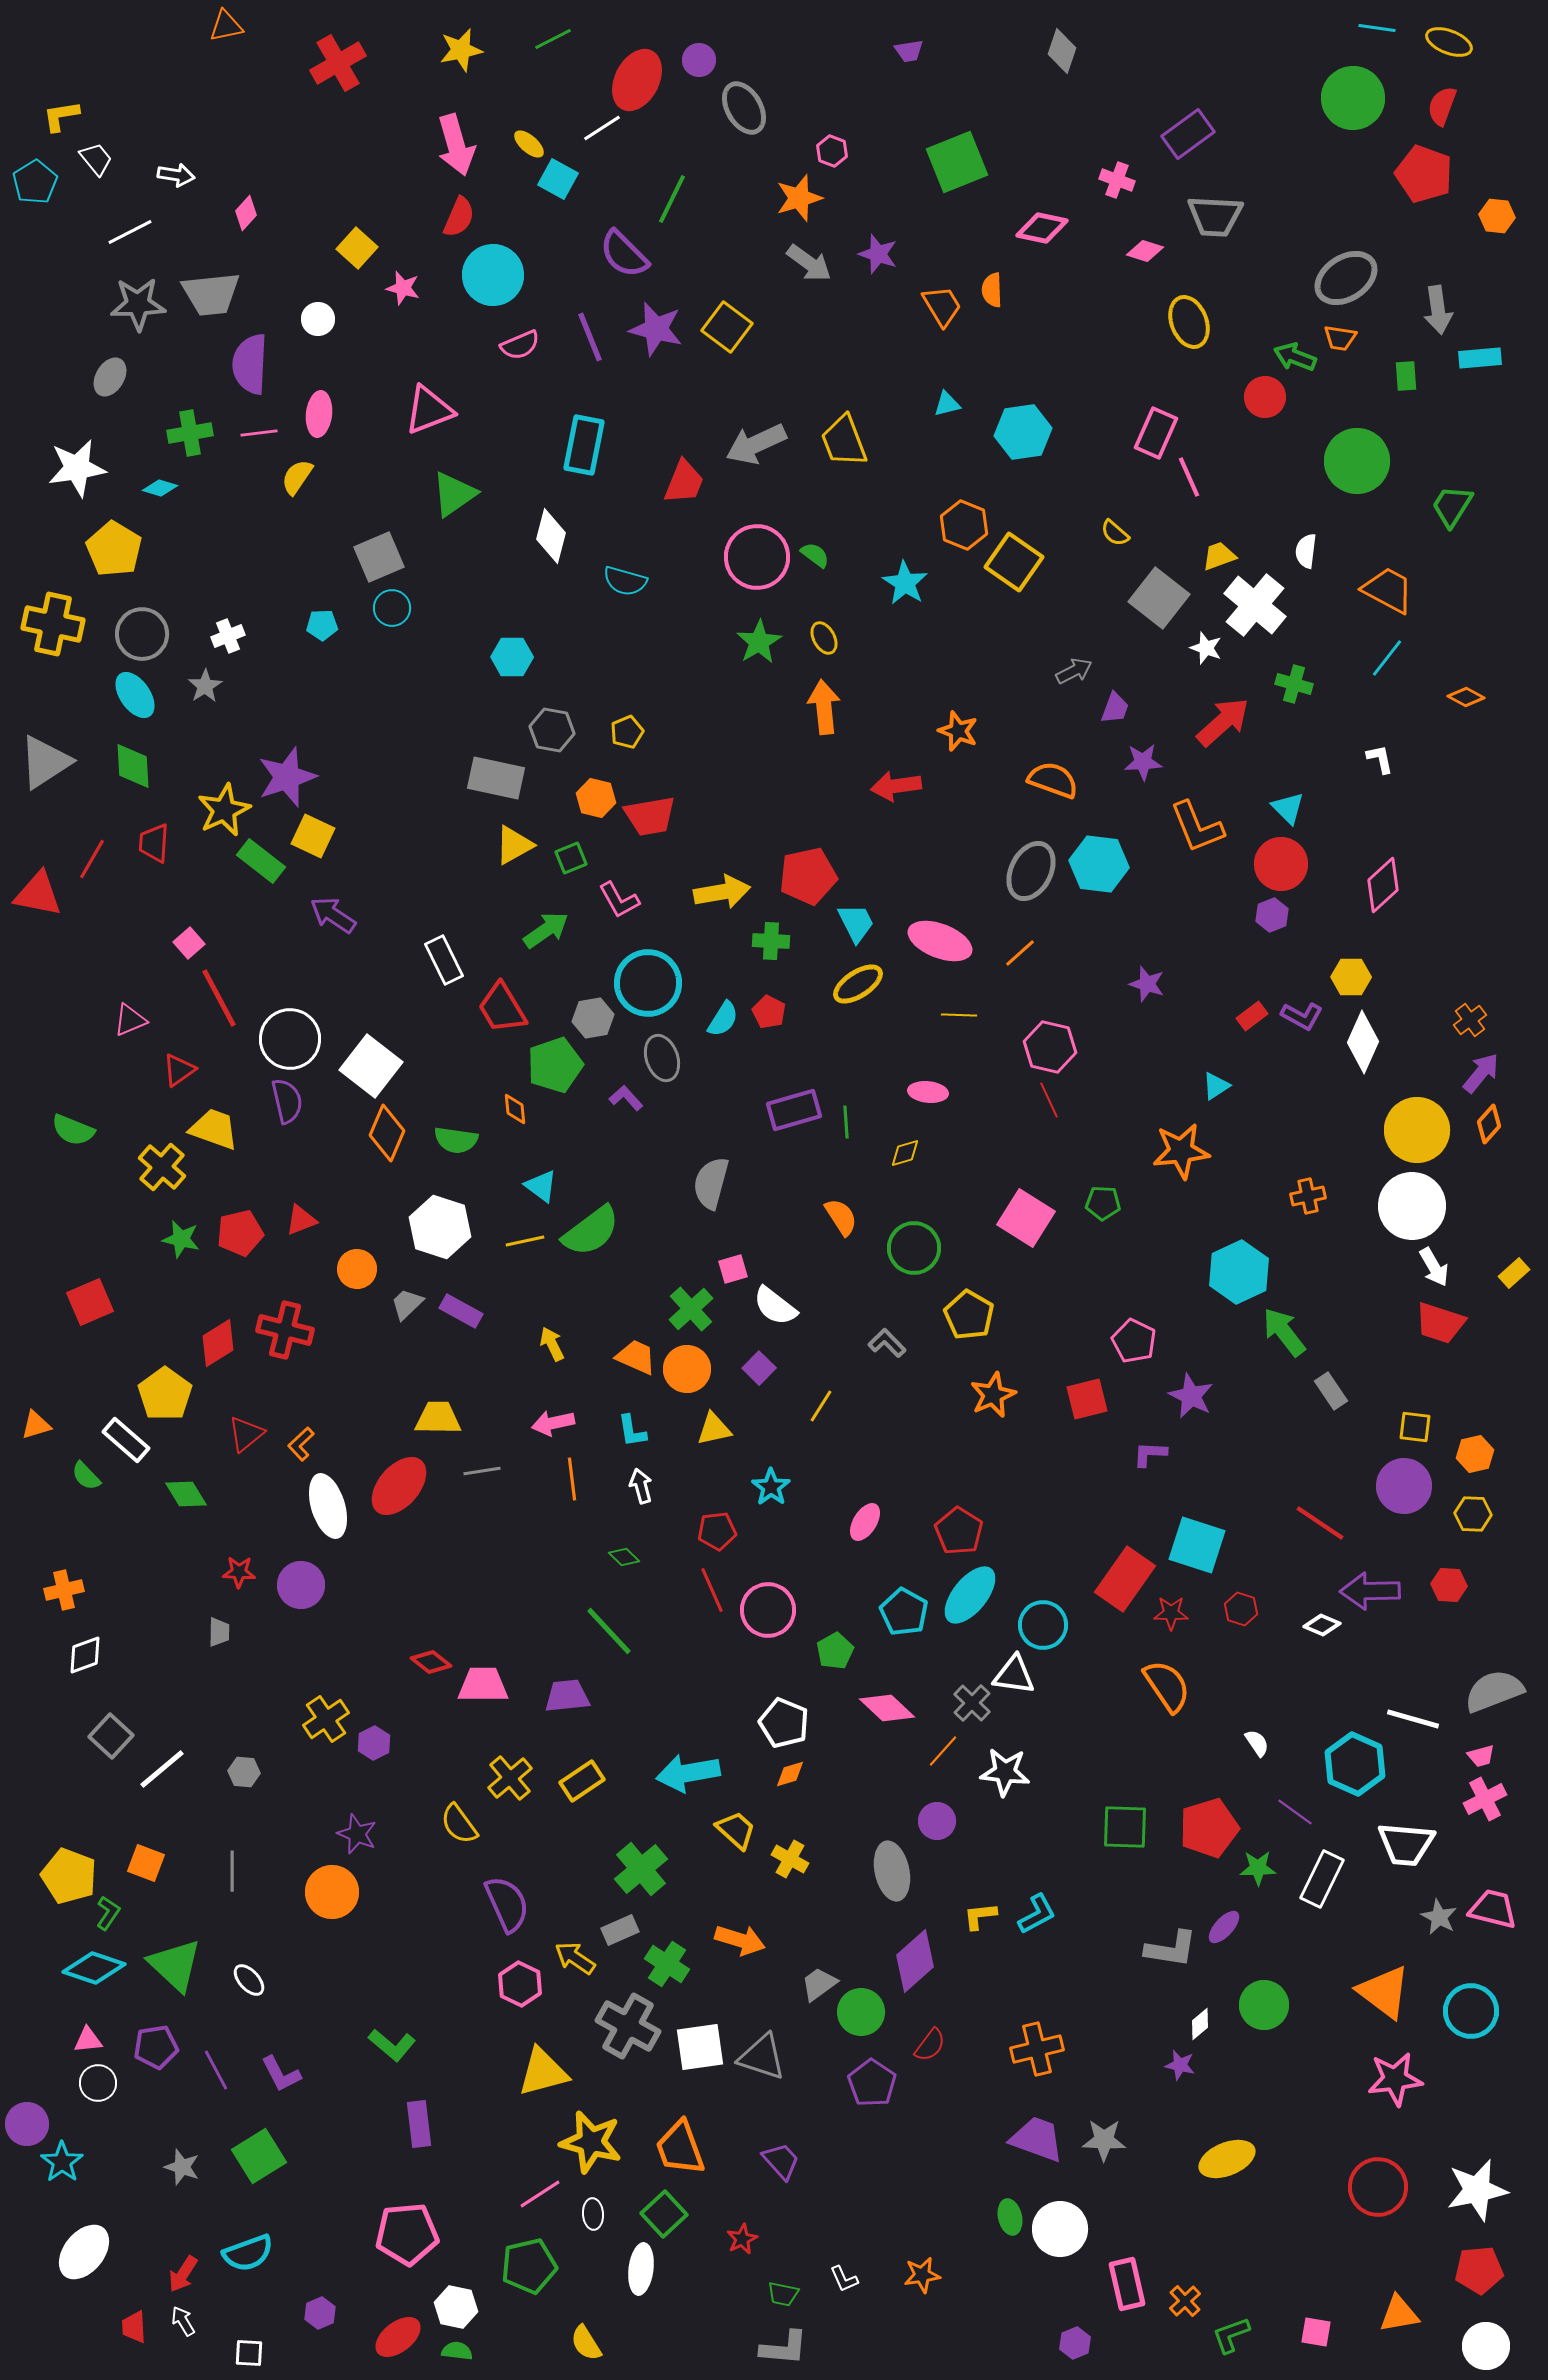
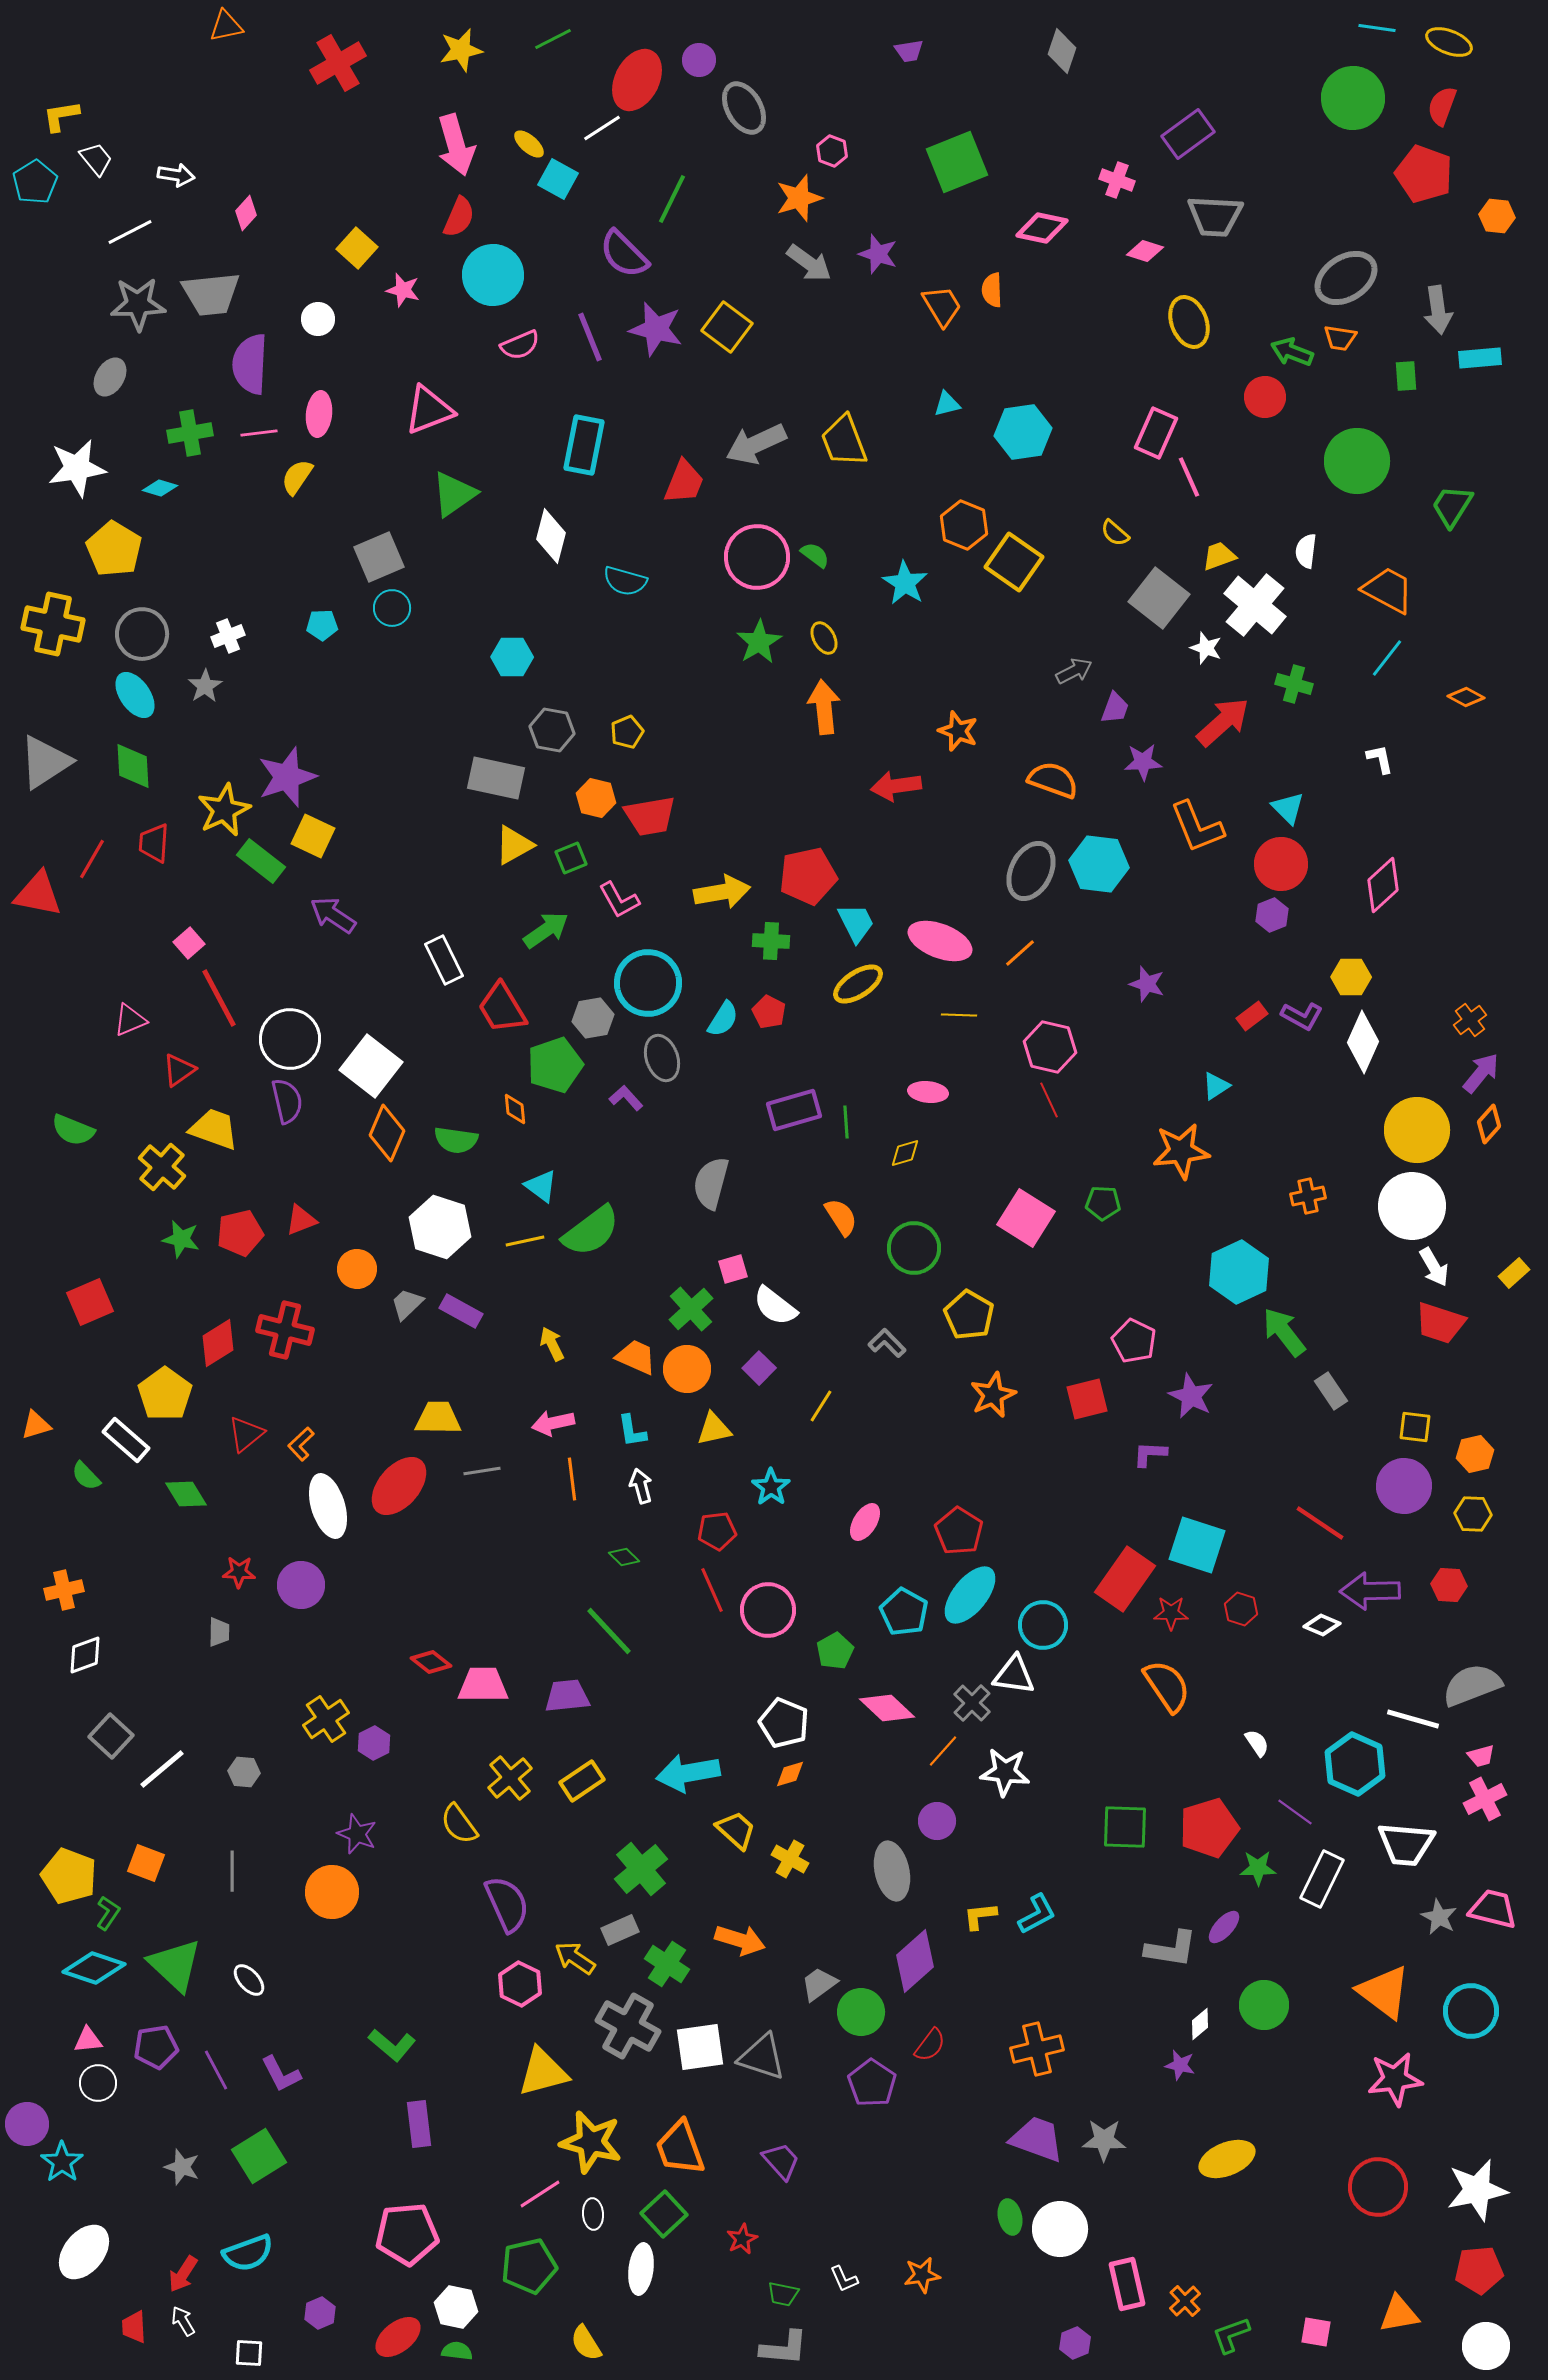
pink star at (403, 288): moved 2 px down
green arrow at (1295, 357): moved 3 px left, 5 px up
gray semicircle at (1494, 1691): moved 22 px left, 6 px up
